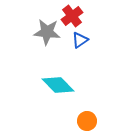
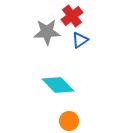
gray star: rotated 8 degrees counterclockwise
orange circle: moved 18 px left
